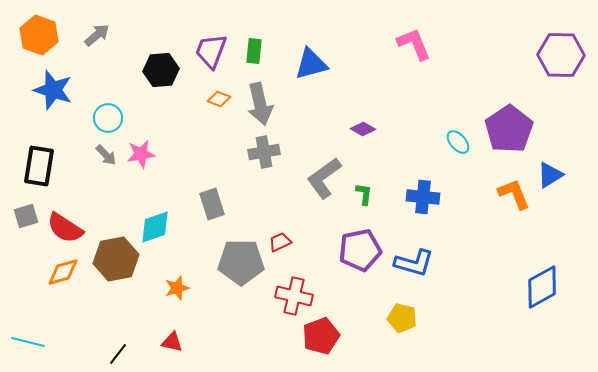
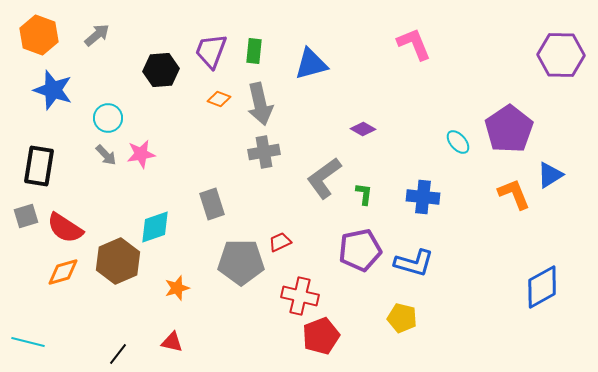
brown hexagon at (116, 259): moved 2 px right, 2 px down; rotated 12 degrees counterclockwise
red cross at (294, 296): moved 6 px right
